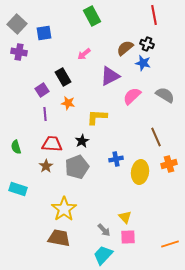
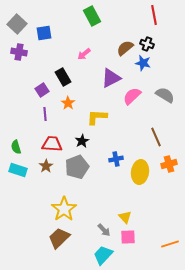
purple triangle: moved 1 px right, 2 px down
orange star: rotated 24 degrees clockwise
cyan rectangle: moved 19 px up
brown trapezoid: rotated 55 degrees counterclockwise
